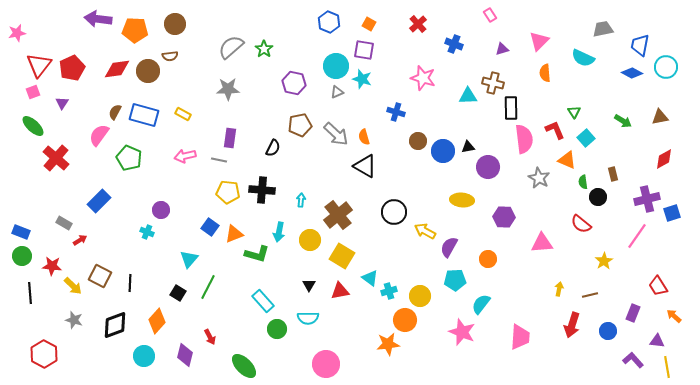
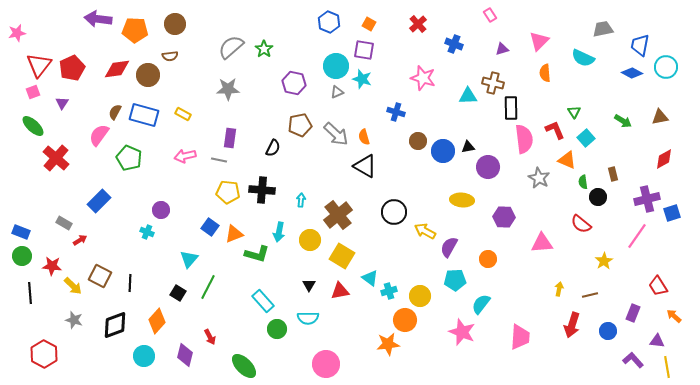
brown circle at (148, 71): moved 4 px down
